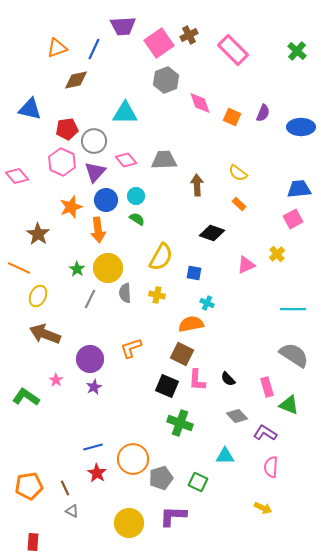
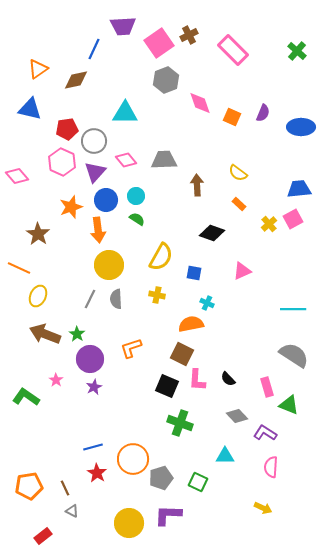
orange triangle at (57, 48): moved 19 px left, 21 px down; rotated 15 degrees counterclockwise
yellow cross at (277, 254): moved 8 px left, 30 px up
pink triangle at (246, 265): moved 4 px left, 6 px down
yellow circle at (108, 268): moved 1 px right, 3 px up
green star at (77, 269): moved 65 px down
gray semicircle at (125, 293): moved 9 px left, 6 px down
purple L-shape at (173, 516): moved 5 px left, 1 px up
red rectangle at (33, 542): moved 10 px right, 6 px up; rotated 48 degrees clockwise
